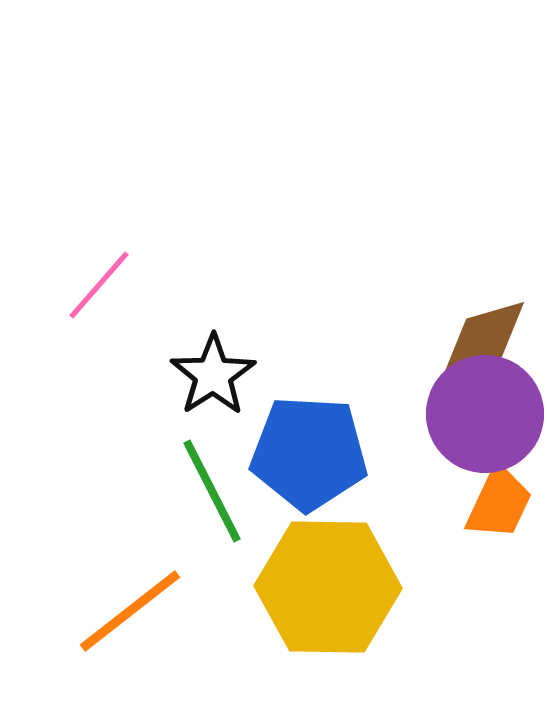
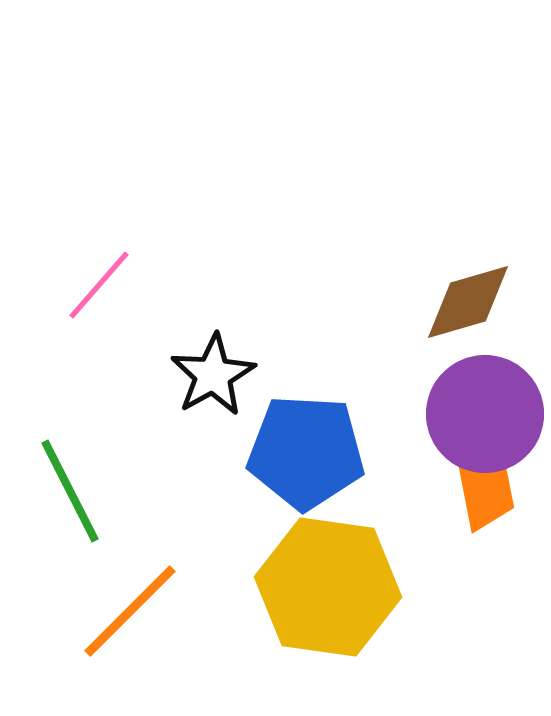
brown diamond: moved 16 px left, 36 px up
black star: rotated 4 degrees clockwise
blue pentagon: moved 3 px left, 1 px up
green line: moved 142 px left
orange trapezoid: moved 14 px left, 11 px up; rotated 36 degrees counterclockwise
yellow hexagon: rotated 7 degrees clockwise
orange line: rotated 7 degrees counterclockwise
